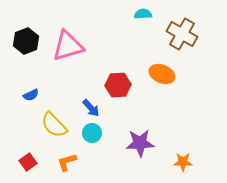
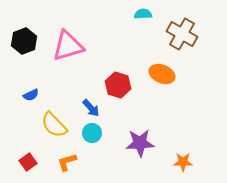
black hexagon: moved 2 px left
red hexagon: rotated 20 degrees clockwise
